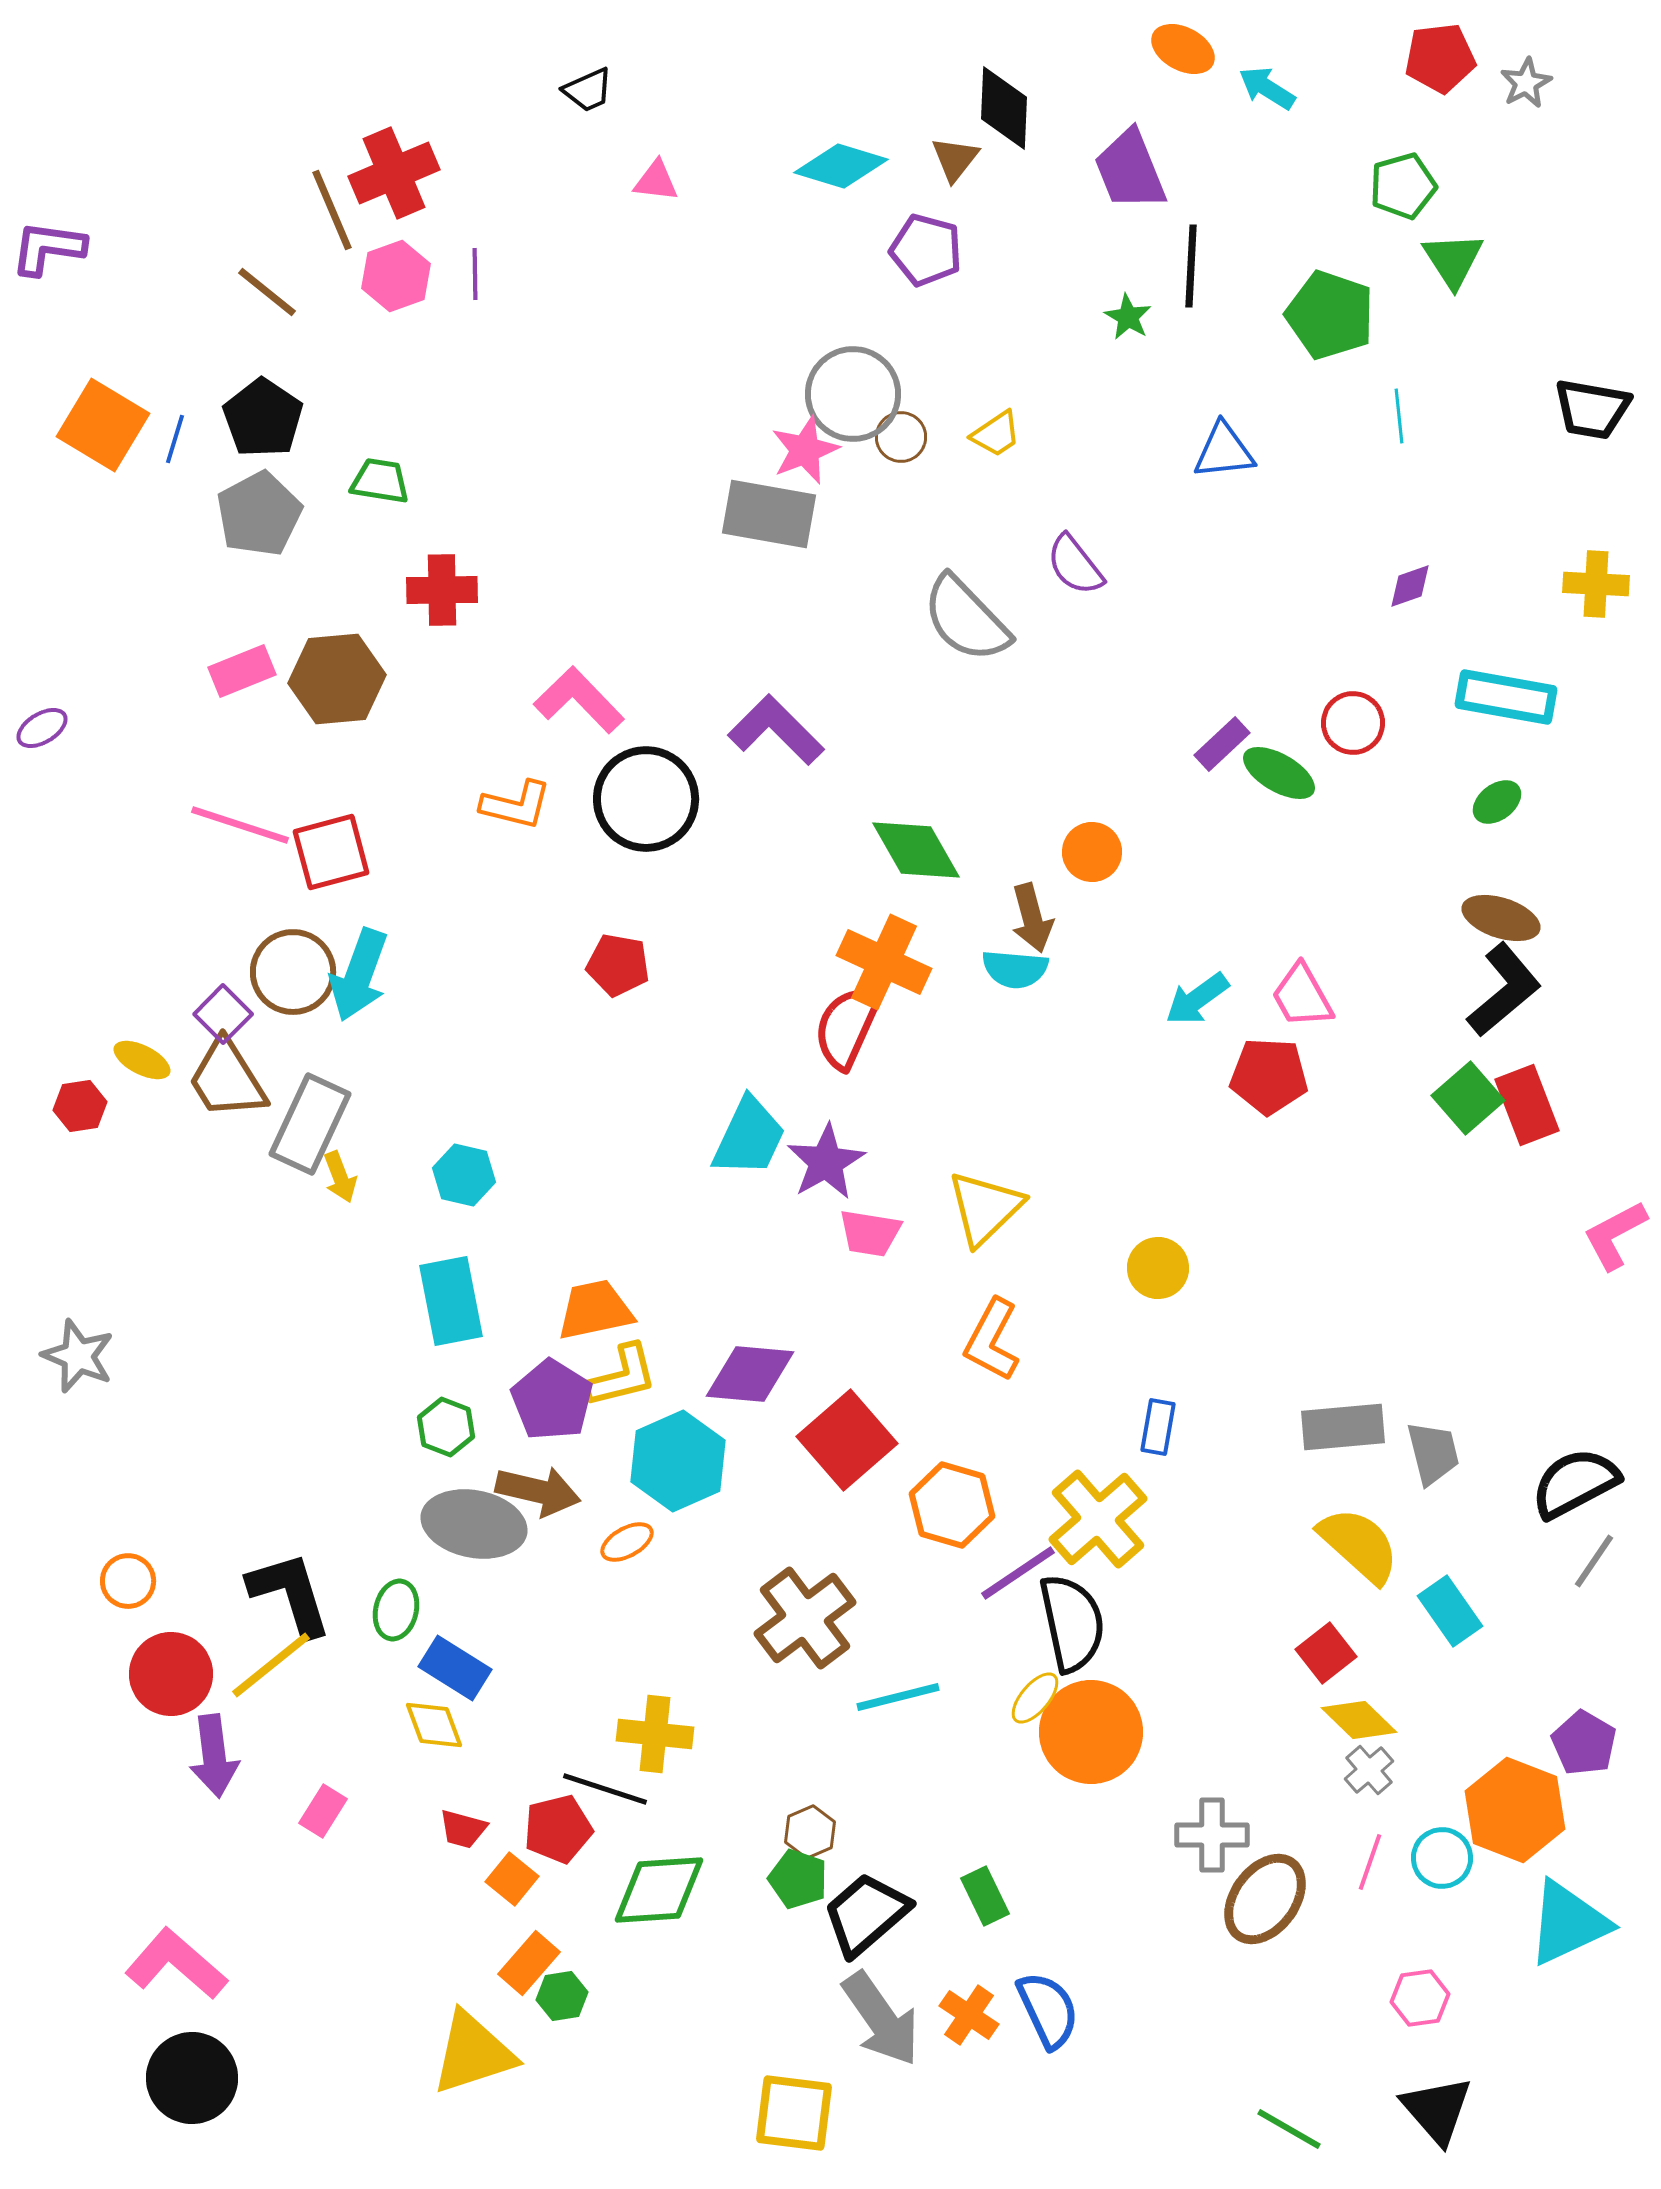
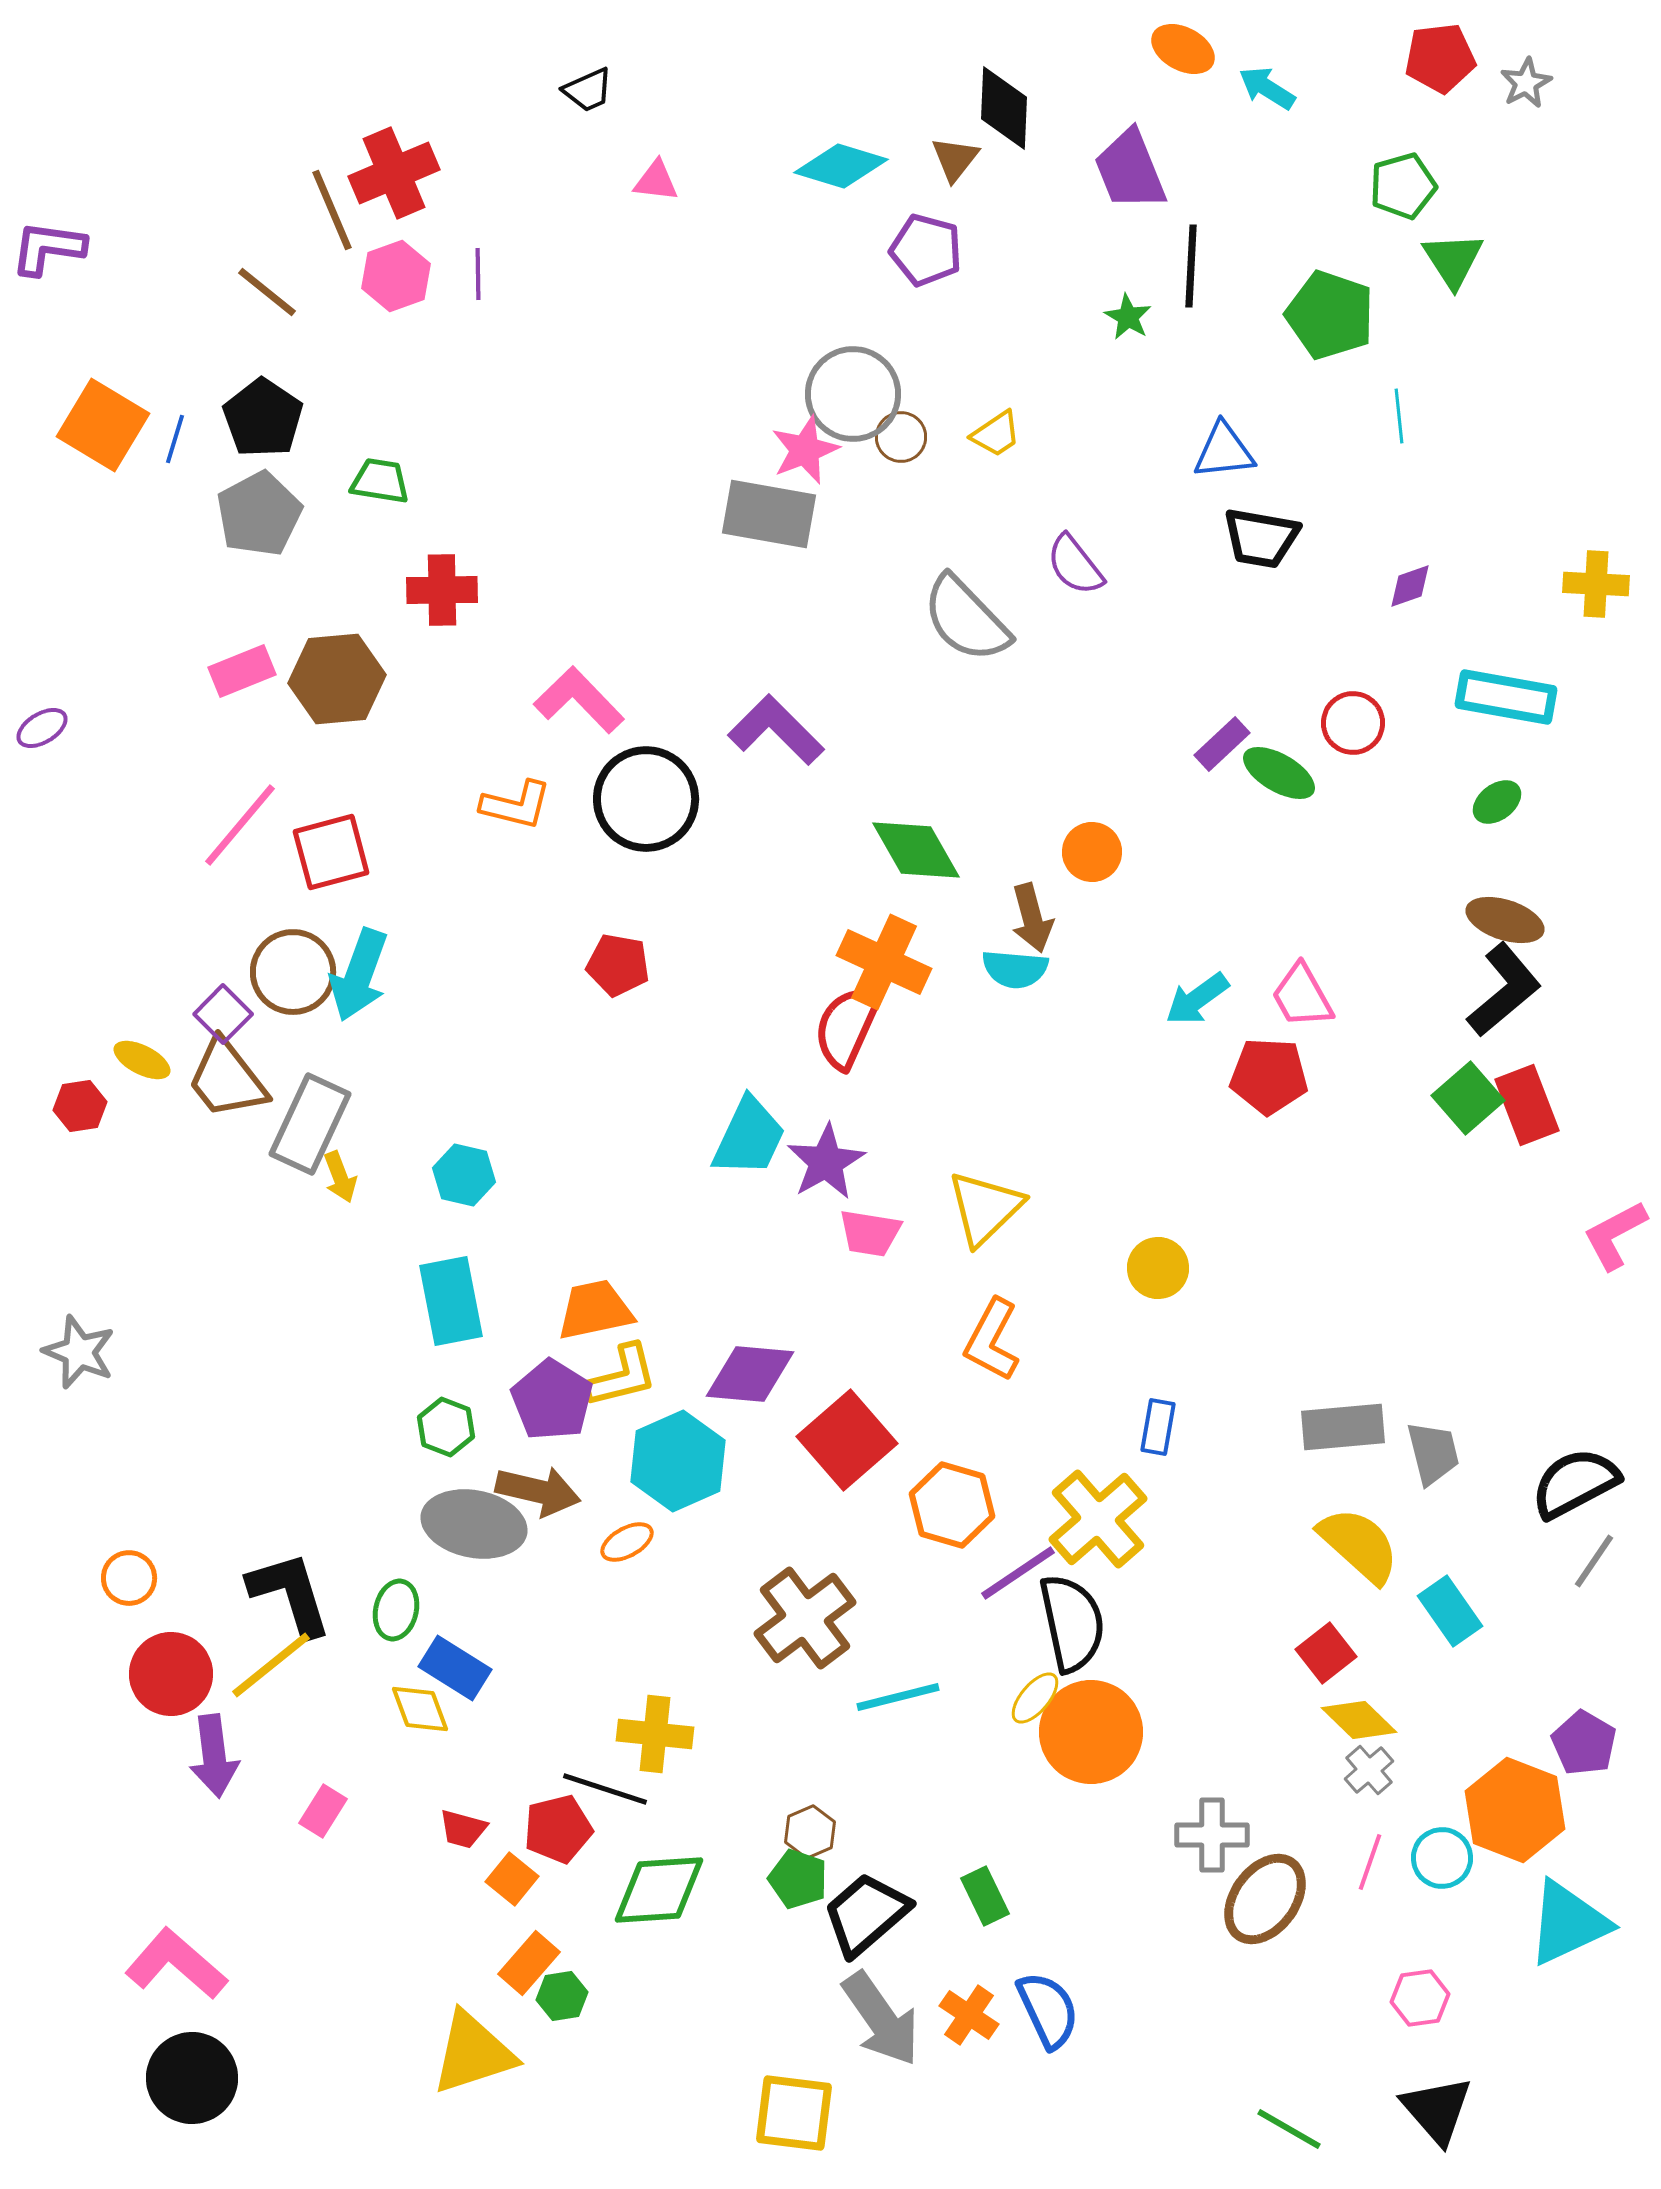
purple line at (475, 274): moved 3 px right
black trapezoid at (1592, 409): moved 331 px left, 129 px down
pink line at (240, 825): rotated 68 degrees counterclockwise
brown ellipse at (1501, 918): moved 4 px right, 2 px down
brown trapezoid at (227, 1079): rotated 6 degrees counterclockwise
gray star at (78, 1356): moved 1 px right, 4 px up
orange circle at (128, 1581): moved 1 px right, 3 px up
yellow diamond at (434, 1725): moved 14 px left, 16 px up
